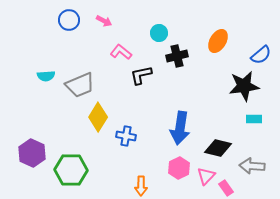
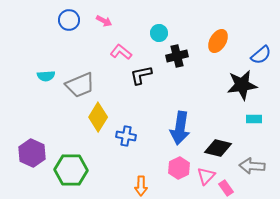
black star: moved 2 px left, 1 px up
